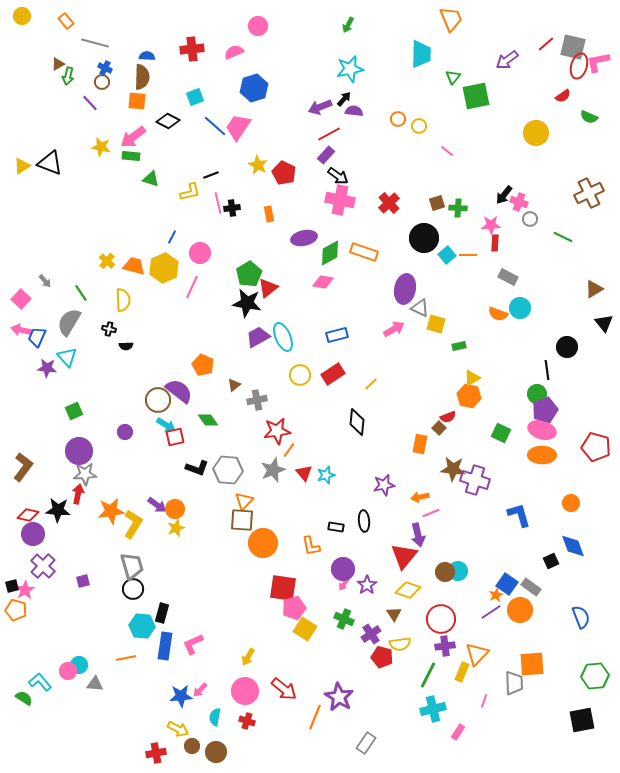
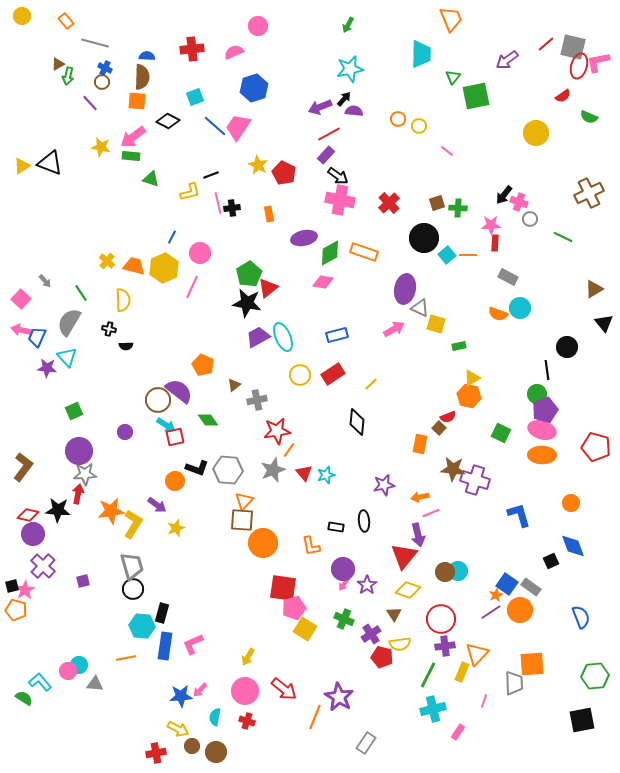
orange circle at (175, 509): moved 28 px up
